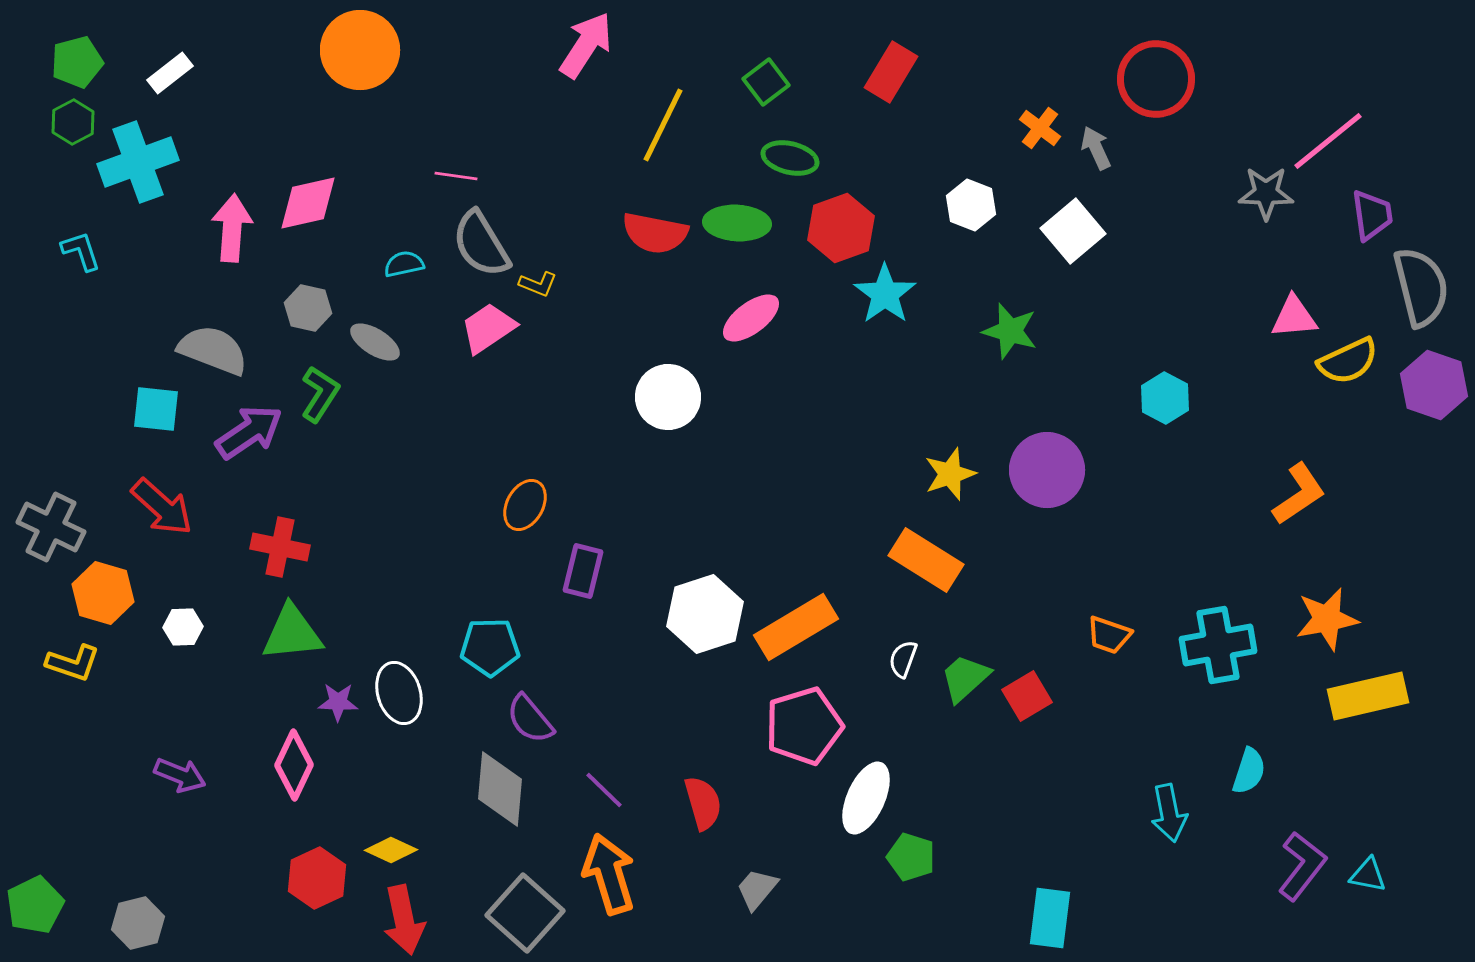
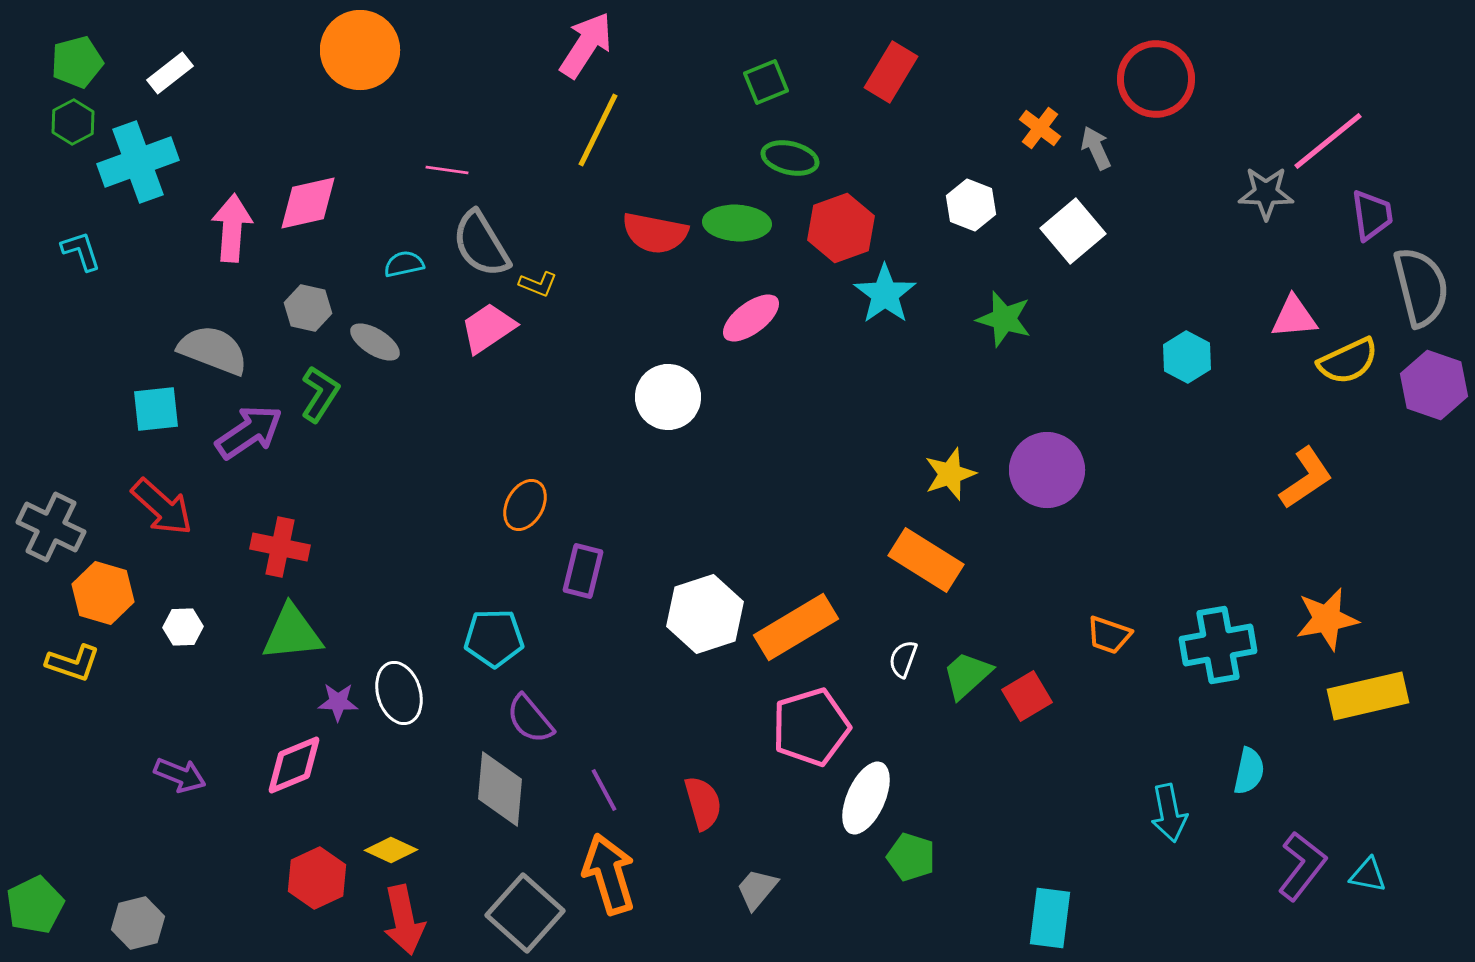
green square at (766, 82): rotated 15 degrees clockwise
yellow line at (663, 125): moved 65 px left, 5 px down
pink line at (456, 176): moved 9 px left, 6 px up
green star at (1010, 331): moved 6 px left, 12 px up
cyan hexagon at (1165, 398): moved 22 px right, 41 px up
cyan square at (156, 409): rotated 12 degrees counterclockwise
orange L-shape at (1299, 494): moved 7 px right, 16 px up
cyan pentagon at (490, 647): moved 4 px right, 9 px up
green trapezoid at (965, 678): moved 2 px right, 3 px up
pink pentagon at (804, 726): moved 7 px right, 1 px down
pink diamond at (294, 765): rotated 42 degrees clockwise
cyan semicircle at (1249, 771): rotated 6 degrees counterclockwise
purple line at (604, 790): rotated 18 degrees clockwise
